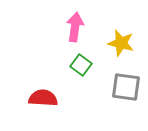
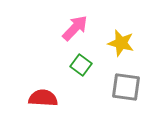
pink arrow: moved 1 px down; rotated 36 degrees clockwise
